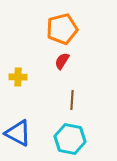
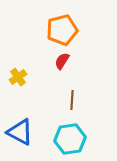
orange pentagon: moved 1 px down
yellow cross: rotated 36 degrees counterclockwise
blue triangle: moved 2 px right, 1 px up
cyan hexagon: rotated 20 degrees counterclockwise
